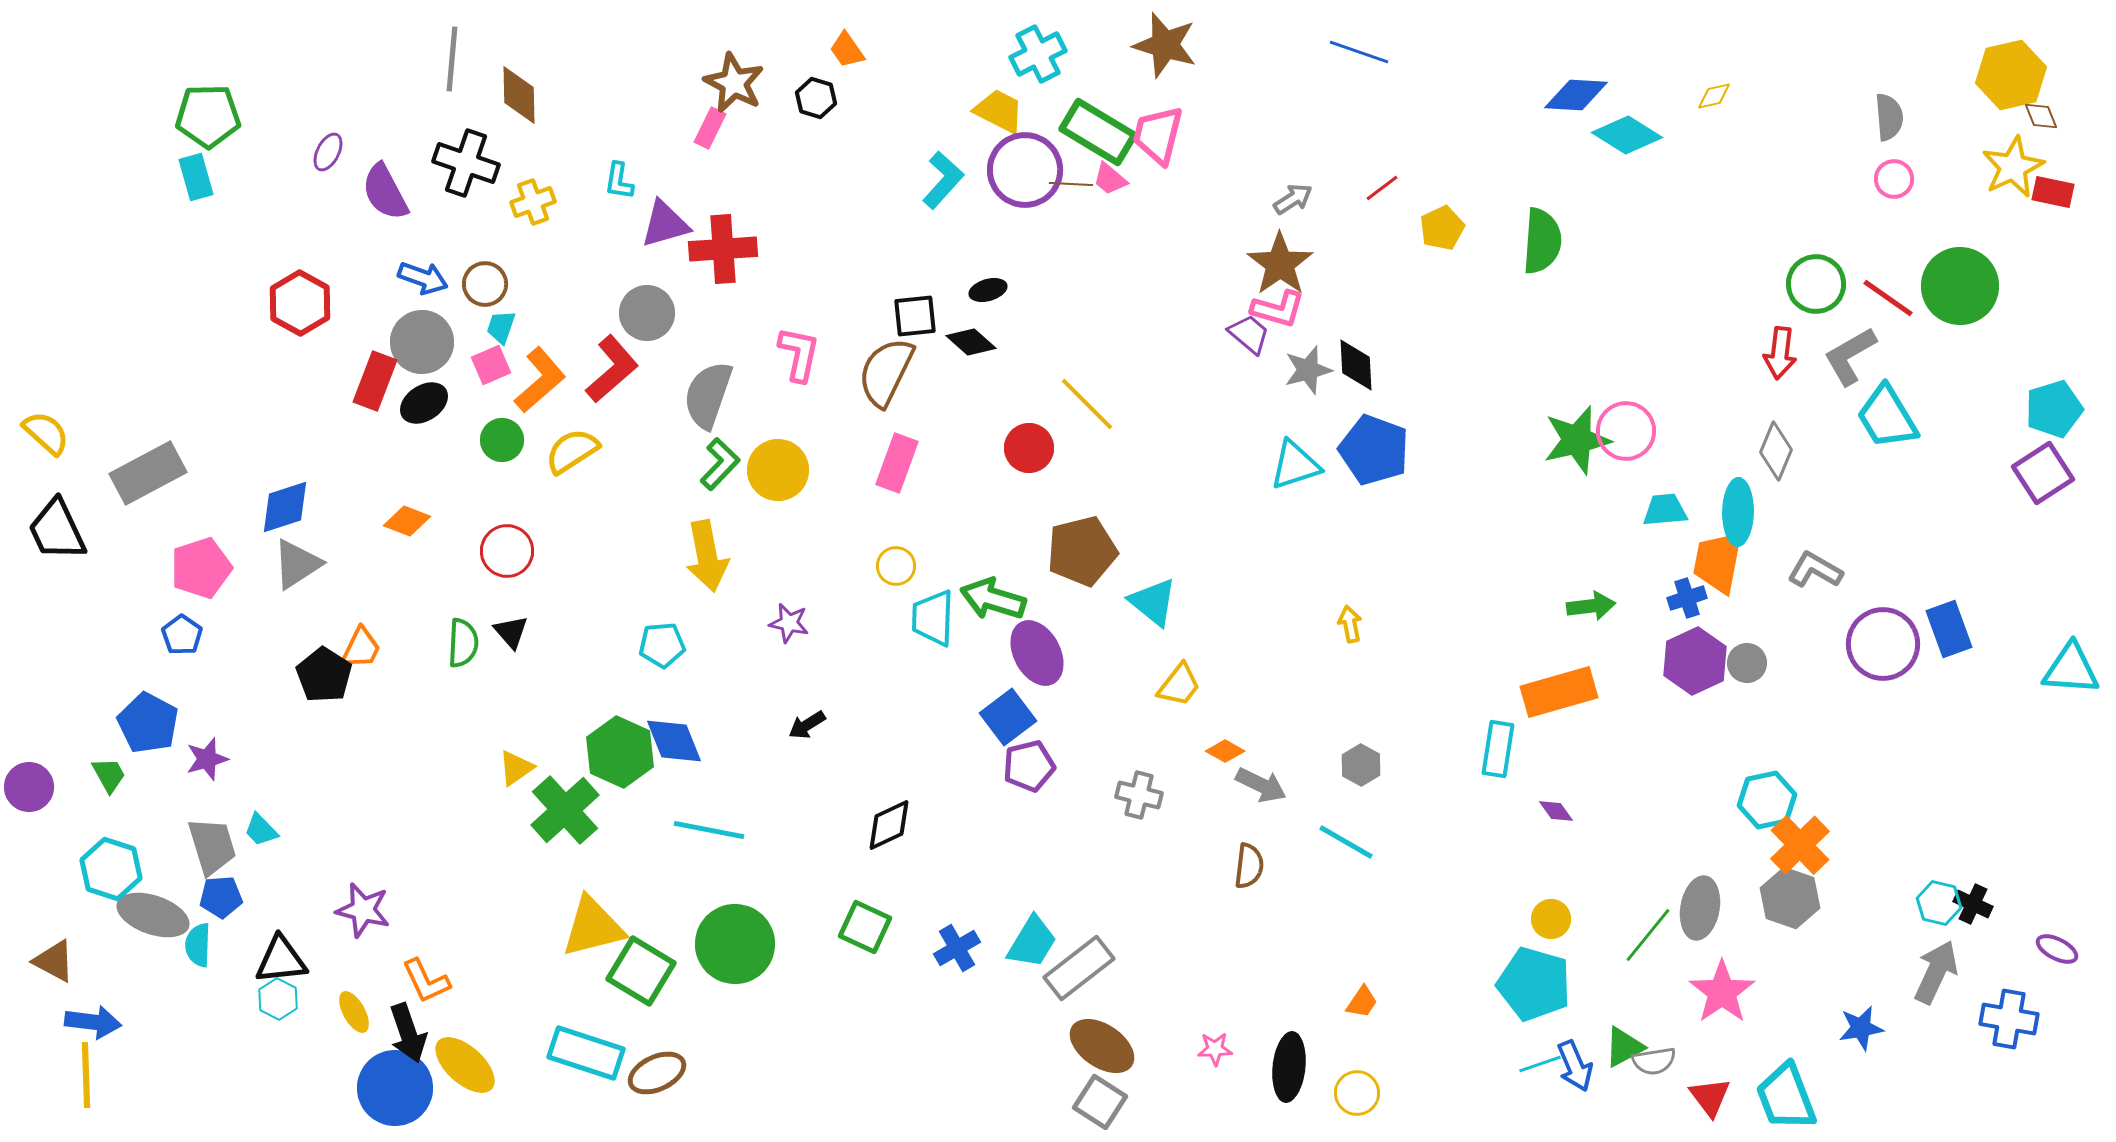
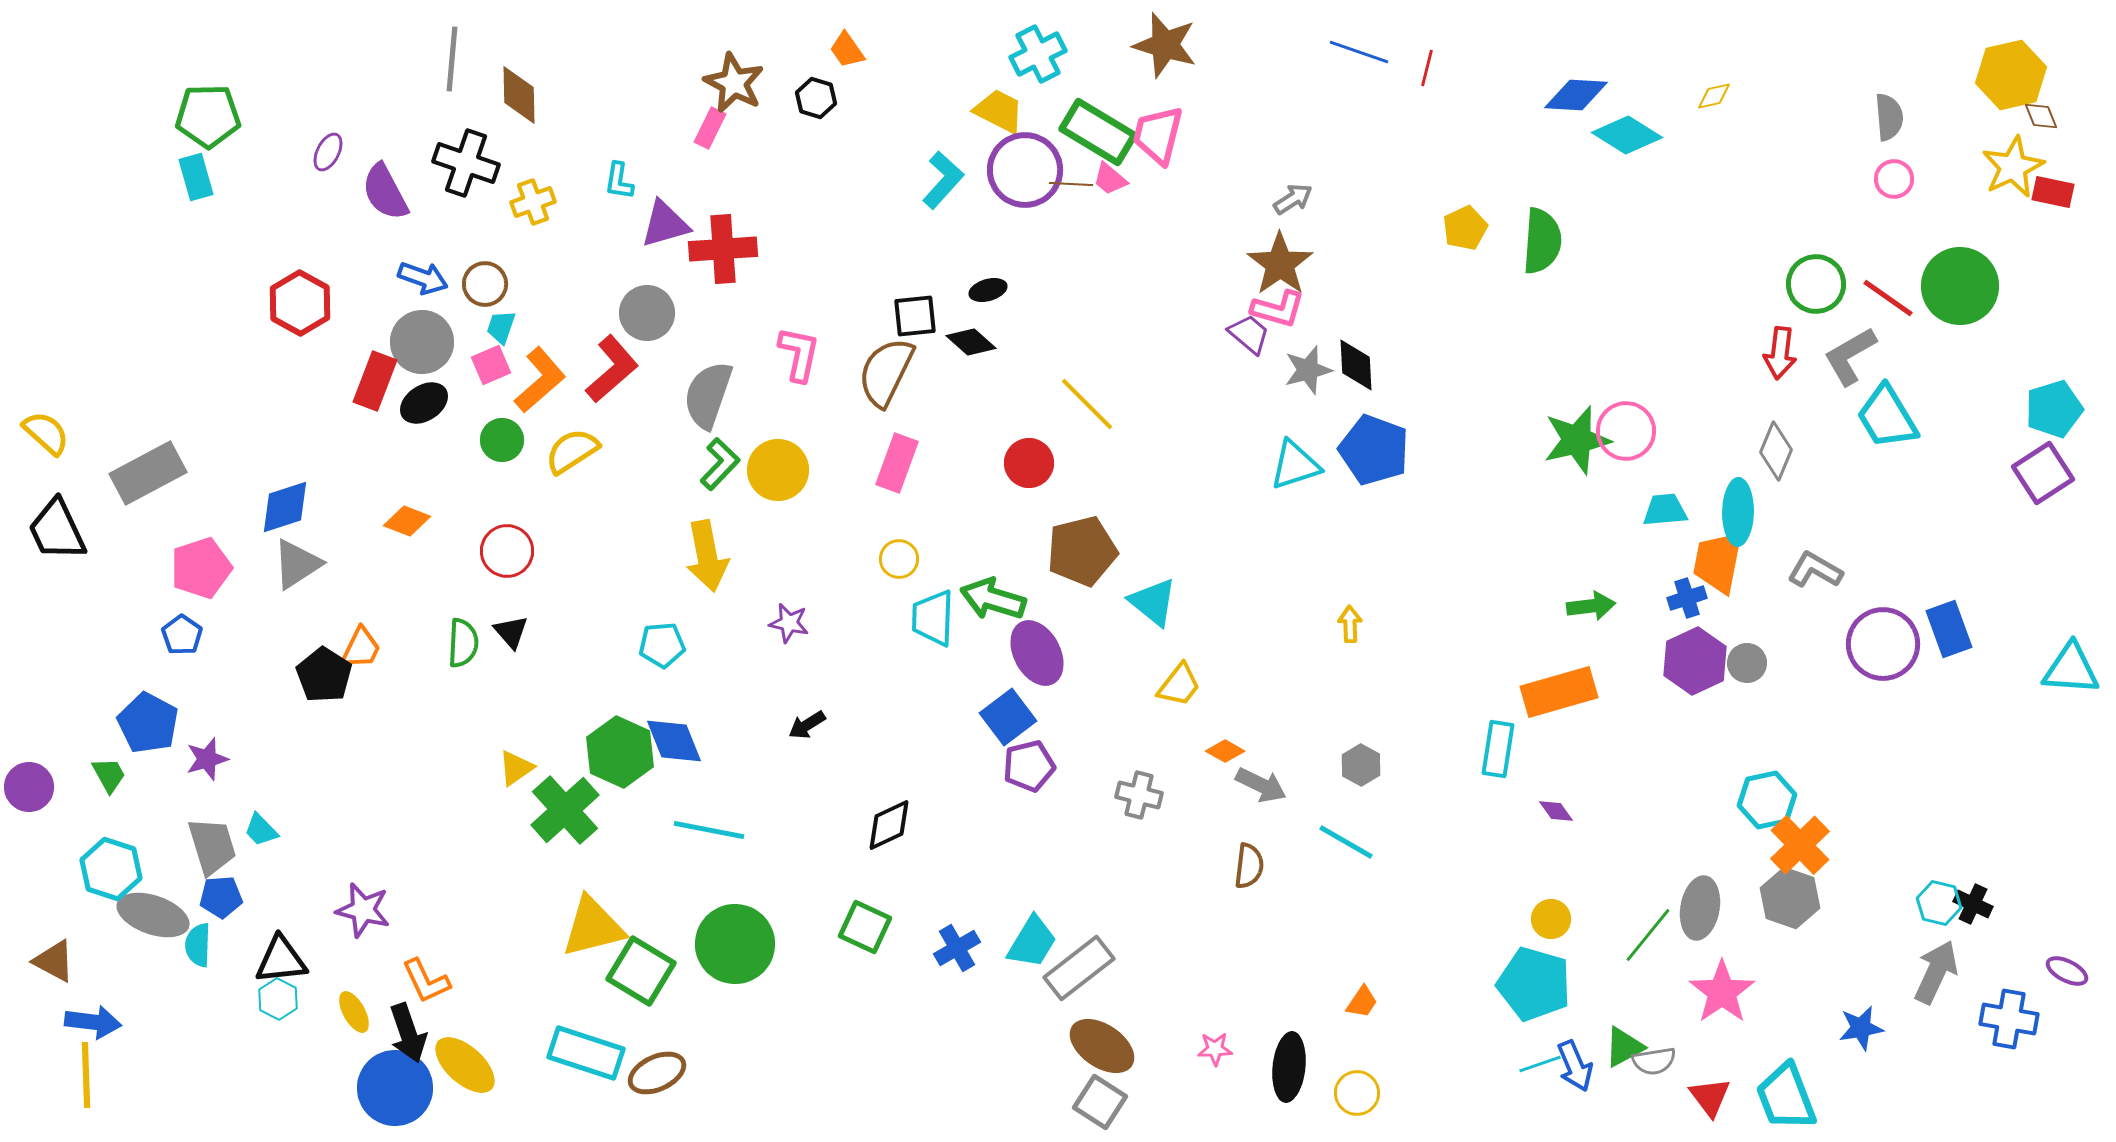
red line at (1382, 188): moved 45 px right, 120 px up; rotated 39 degrees counterclockwise
yellow pentagon at (1442, 228): moved 23 px right
red circle at (1029, 448): moved 15 px down
yellow circle at (896, 566): moved 3 px right, 7 px up
yellow arrow at (1350, 624): rotated 9 degrees clockwise
purple ellipse at (2057, 949): moved 10 px right, 22 px down
